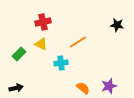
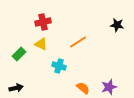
cyan cross: moved 2 px left, 3 px down; rotated 24 degrees clockwise
purple star: moved 1 px down
